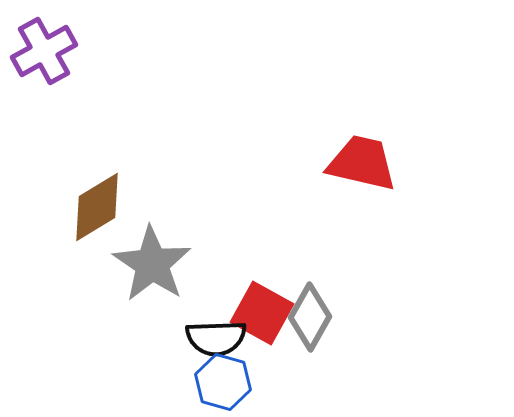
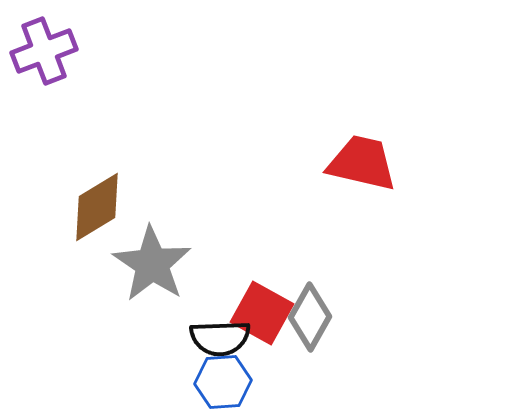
purple cross: rotated 8 degrees clockwise
black semicircle: moved 4 px right
blue hexagon: rotated 20 degrees counterclockwise
